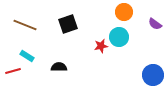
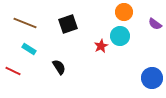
brown line: moved 2 px up
cyan circle: moved 1 px right, 1 px up
red star: rotated 16 degrees counterclockwise
cyan rectangle: moved 2 px right, 7 px up
black semicircle: rotated 56 degrees clockwise
red line: rotated 42 degrees clockwise
blue circle: moved 1 px left, 3 px down
